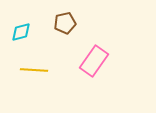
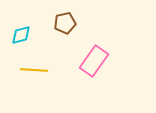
cyan diamond: moved 3 px down
